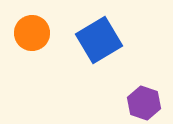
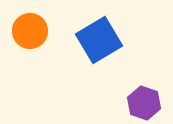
orange circle: moved 2 px left, 2 px up
